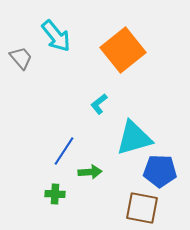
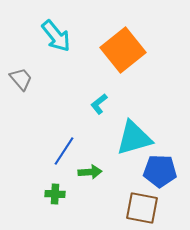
gray trapezoid: moved 21 px down
